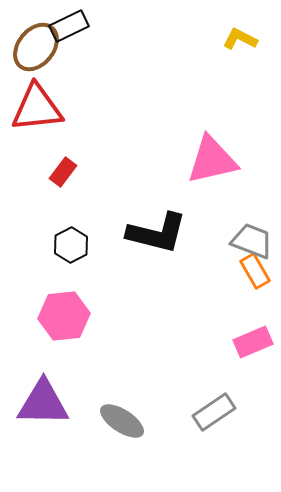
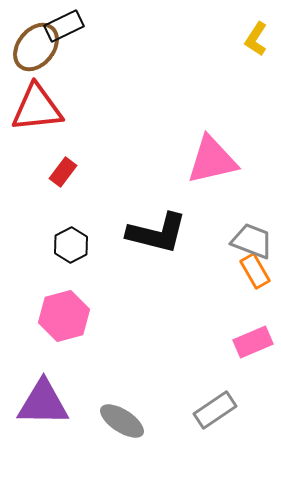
black rectangle: moved 5 px left
yellow L-shape: moved 16 px right; rotated 84 degrees counterclockwise
pink hexagon: rotated 9 degrees counterclockwise
gray rectangle: moved 1 px right, 2 px up
